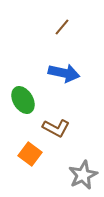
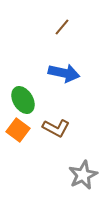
orange square: moved 12 px left, 24 px up
